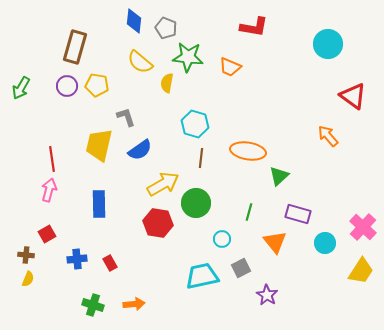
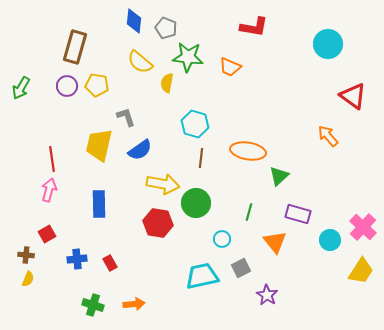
yellow arrow at (163, 184): rotated 40 degrees clockwise
cyan circle at (325, 243): moved 5 px right, 3 px up
